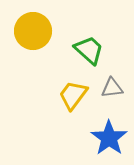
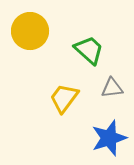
yellow circle: moved 3 px left
yellow trapezoid: moved 9 px left, 3 px down
blue star: rotated 18 degrees clockwise
